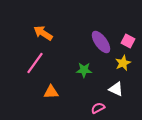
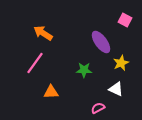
pink square: moved 3 px left, 21 px up
yellow star: moved 2 px left
